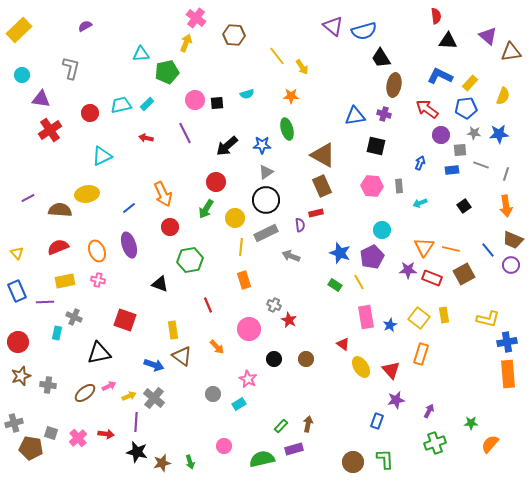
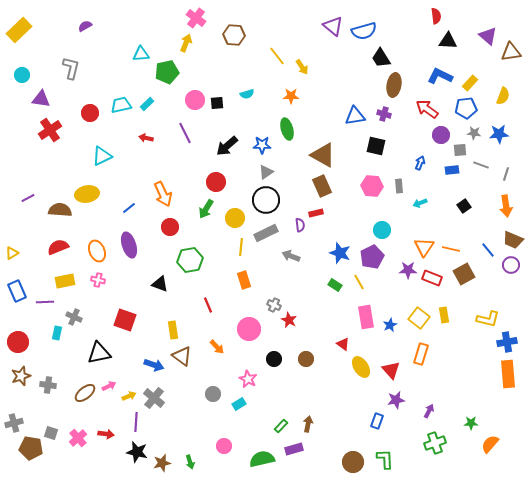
yellow triangle at (17, 253): moved 5 px left; rotated 40 degrees clockwise
